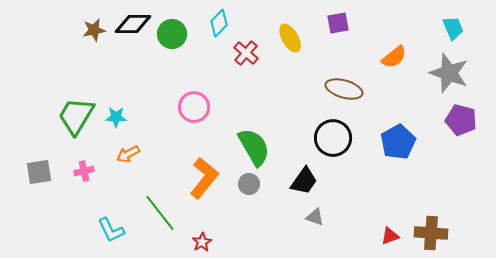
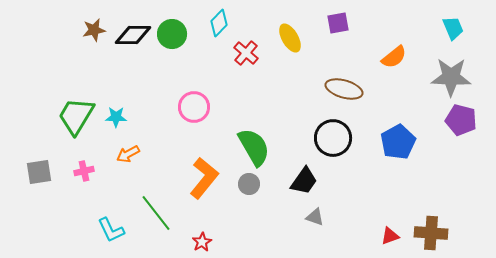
black diamond: moved 11 px down
gray star: moved 2 px right, 4 px down; rotated 18 degrees counterclockwise
green line: moved 4 px left
